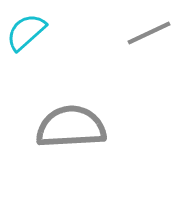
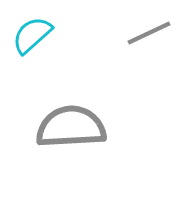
cyan semicircle: moved 6 px right, 3 px down
